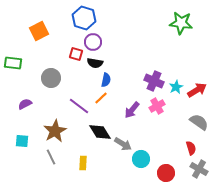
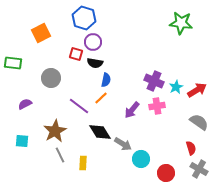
orange square: moved 2 px right, 2 px down
pink cross: rotated 21 degrees clockwise
gray line: moved 9 px right, 2 px up
